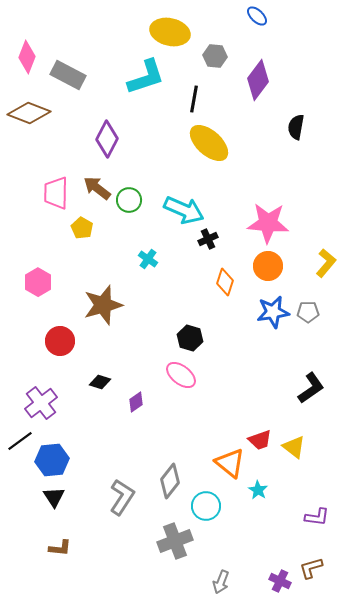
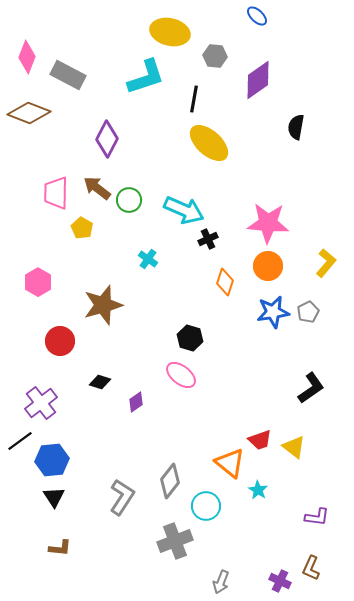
purple diamond at (258, 80): rotated 18 degrees clockwise
gray pentagon at (308, 312): rotated 25 degrees counterclockwise
brown L-shape at (311, 568): rotated 50 degrees counterclockwise
